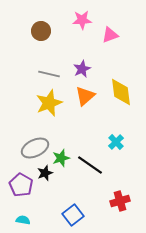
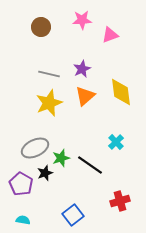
brown circle: moved 4 px up
purple pentagon: moved 1 px up
